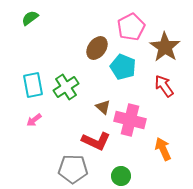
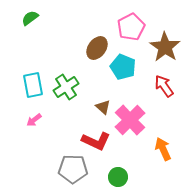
pink cross: rotated 32 degrees clockwise
green circle: moved 3 px left, 1 px down
